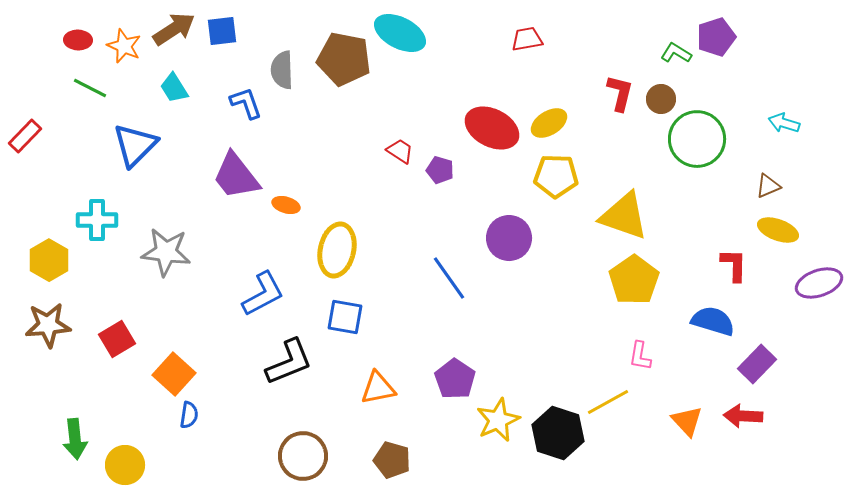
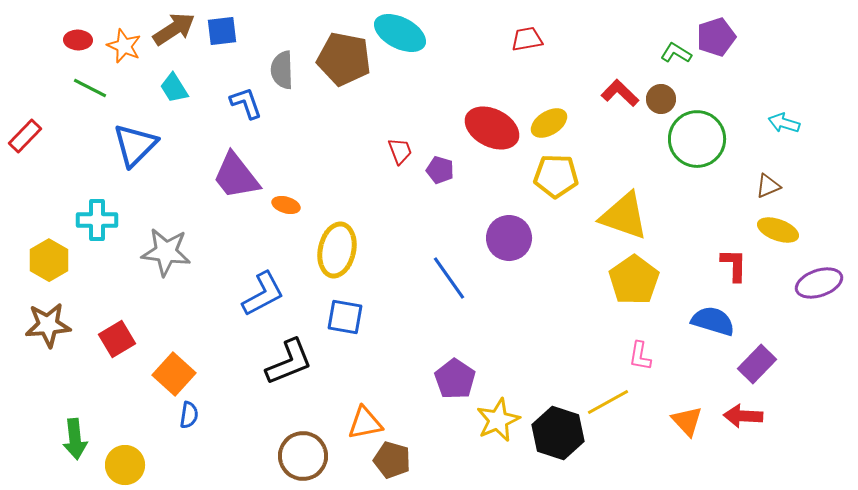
red L-shape at (620, 93): rotated 60 degrees counterclockwise
red trapezoid at (400, 151): rotated 36 degrees clockwise
orange triangle at (378, 388): moved 13 px left, 35 px down
